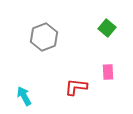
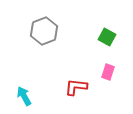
green square: moved 9 px down; rotated 12 degrees counterclockwise
gray hexagon: moved 6 px up
pink rectangle: rotated 21 degrees clockwise
